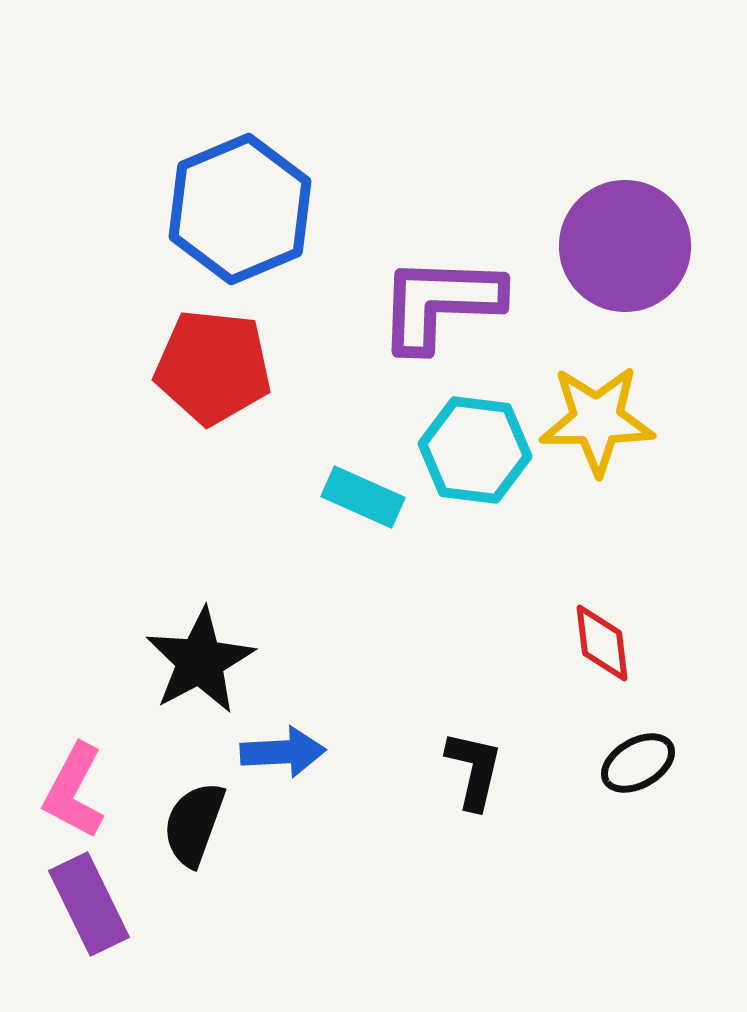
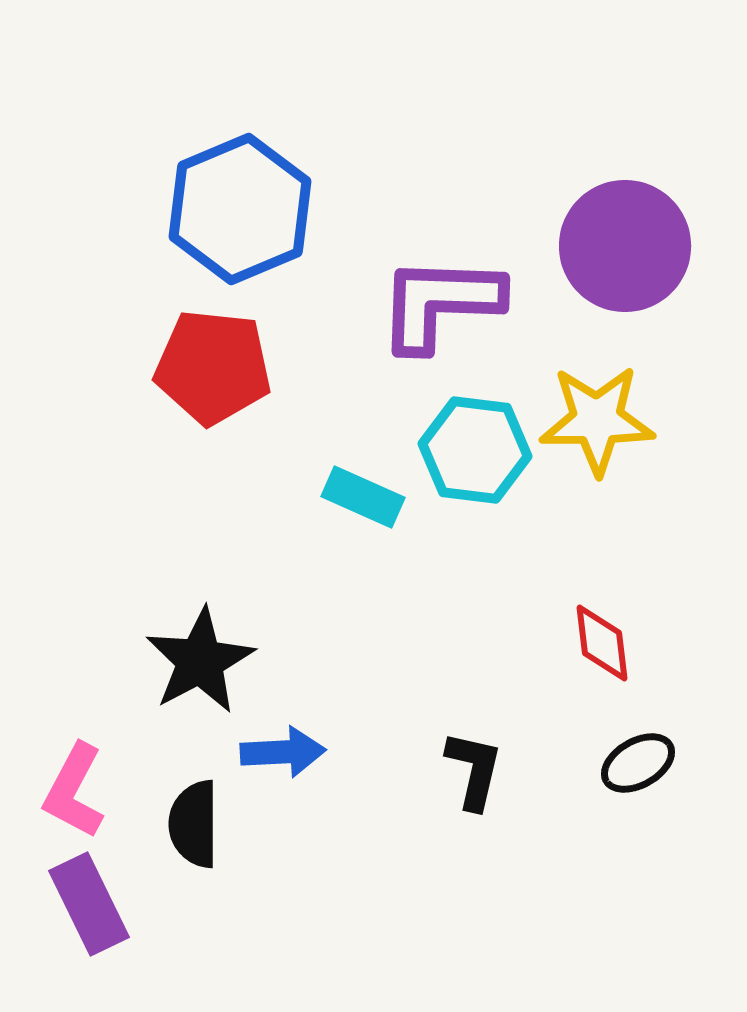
black semicircle: rotated 20 degrees counterclockwise
